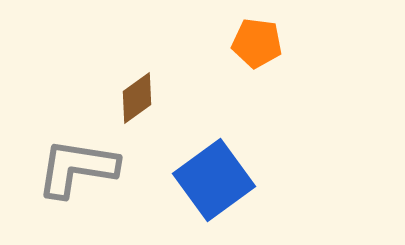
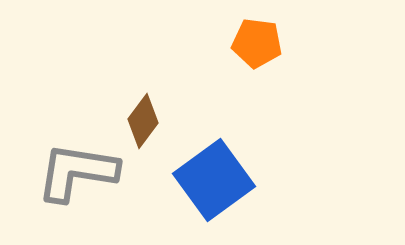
brown diamond: moved 6 px right, 23 px down; rotated 18 degrees counterclockwise
gray L-shape: moved 4 px down
